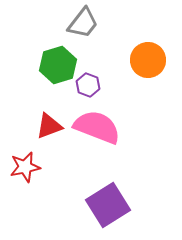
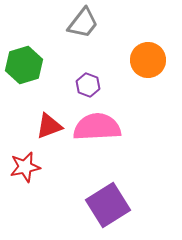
green hexagon: moved 34 px left
pink semicircle: rotated 24 degrees counterclockwise
